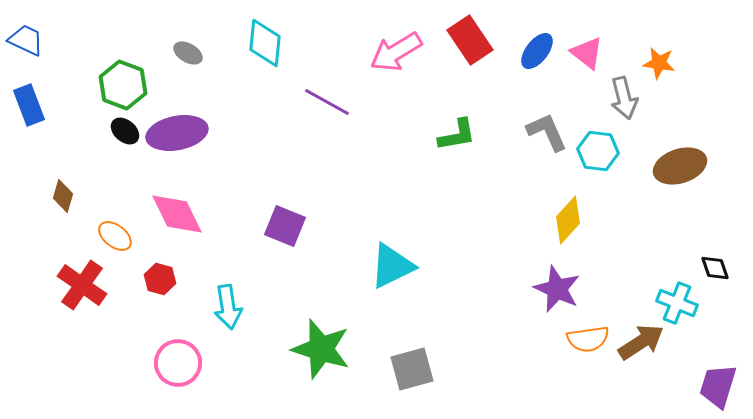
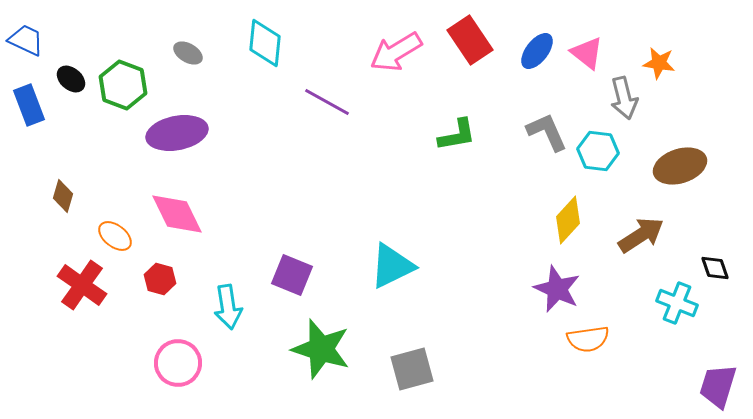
black ellipse: moved 54 px left, 52 px up
purple square: moved 7 px right, 49 px down
brown arrow: moved 107 px up
